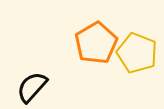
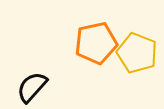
orange pentagon: rotated 18 degrees clockwise
